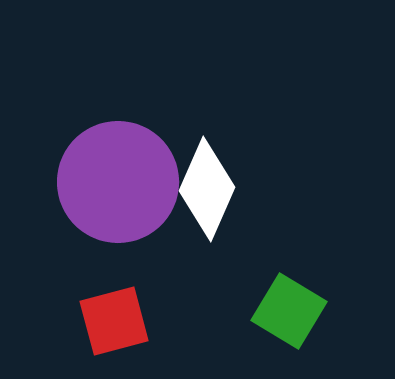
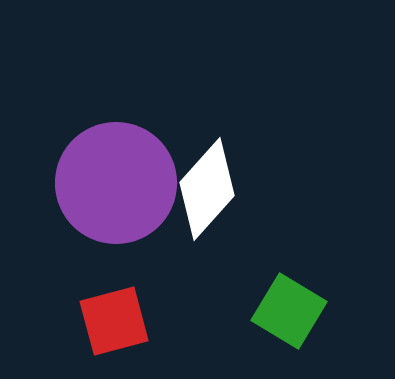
purple circle: moved 2 px left, 1 px down
white diamond: rotated 18 degrees clockwise
